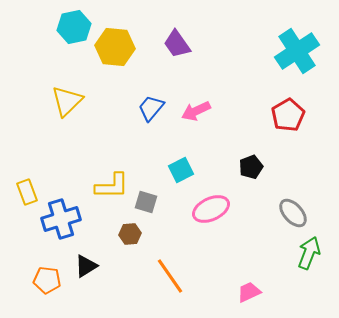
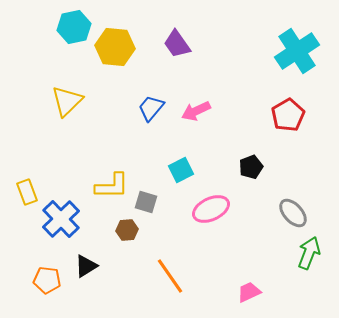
blue cross: rotated 27 degrees counterclockwise
brown hexagon: moved 3 px left, 4 px up
